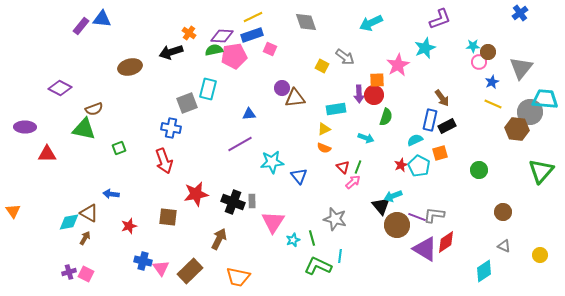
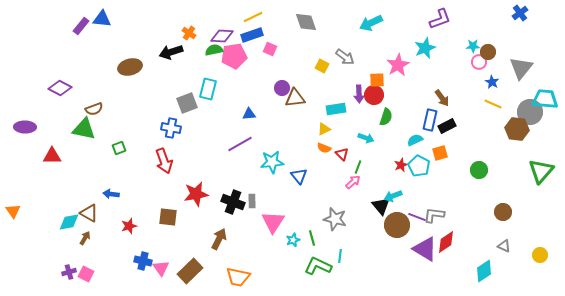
blue star at (492, 82): rotated 16 degrees counterclockwise
red triangle at (47, 154): moved 5 px right, 2 px down
red triangle at (343, 167): moved 1 px left, 13 px up
